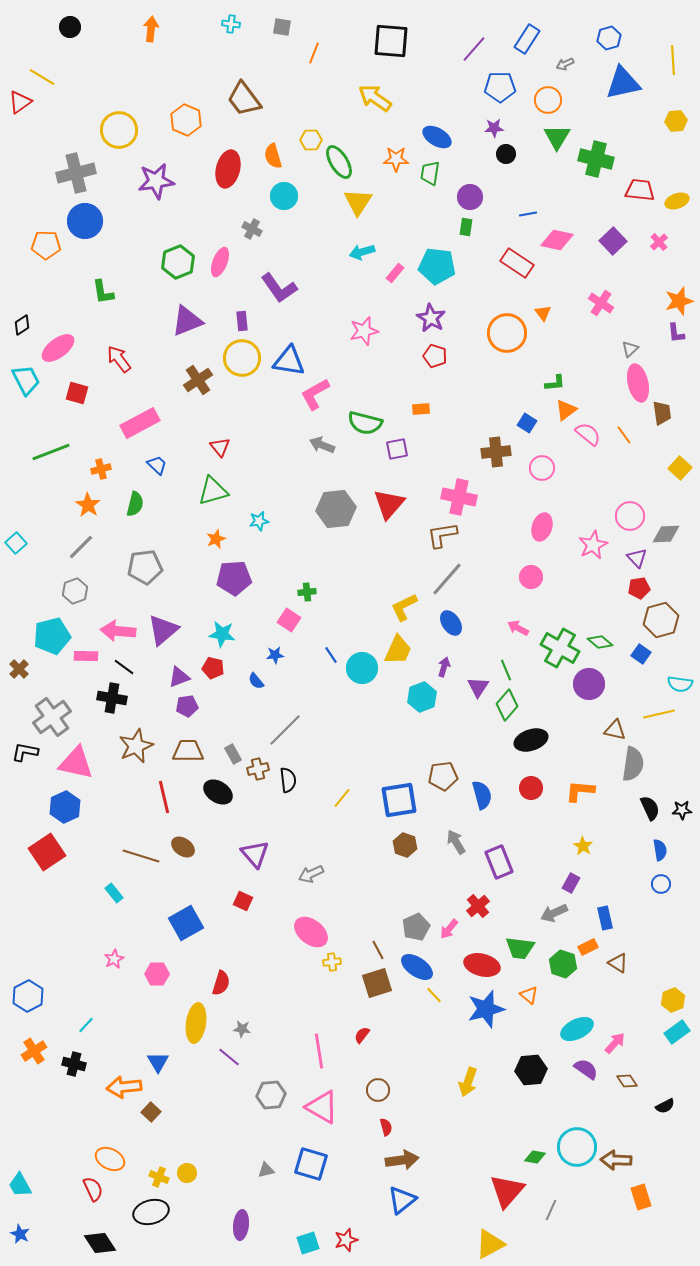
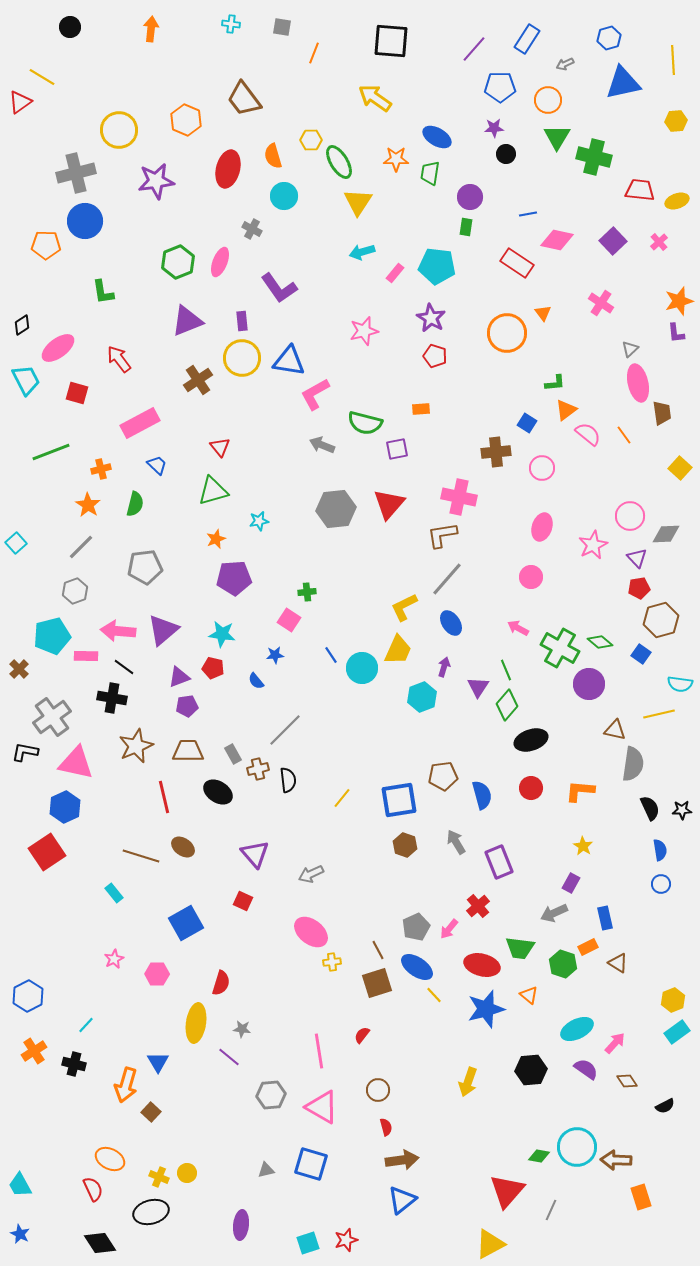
green cross at (596, 159): moved 2 px left, 2 px up
orange arrow at (124, 1087): moved 2 px right, 2 px up; rotated 68 degrees counterclockwise
green diamond at (535, 1157): moved 4 px right, 1 px up
